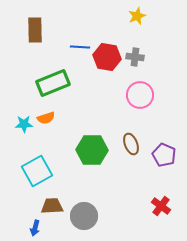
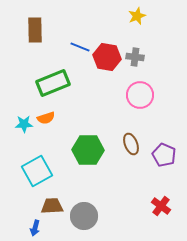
blue line: rotated 18 degrees clockwise
green hexagon: moved 4 px left
